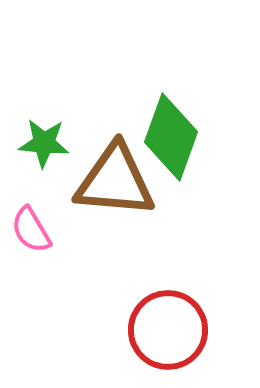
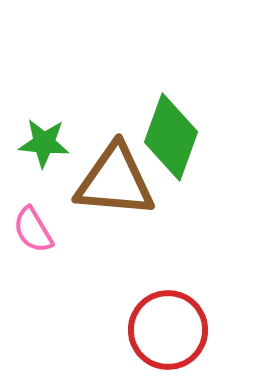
pink semicircle: moved 2 px right
